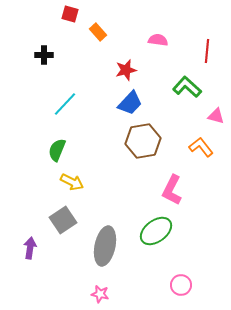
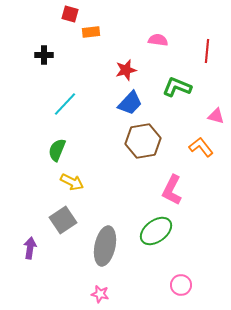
orange rectangle: moved 7 px left; rotated 54 degrees counterclockwise
green L-shape: moved 10 px left; rotated 20 degrees counterclockwise
